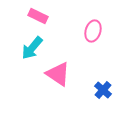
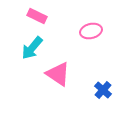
pink rectangle: moved 1 px left
pink ellipse: moved 2 px left; rotated 60 degrees clockwise
